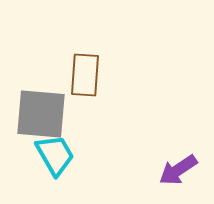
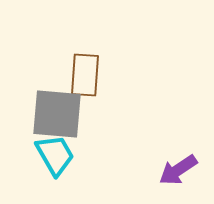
gray square: moved 16 px right
